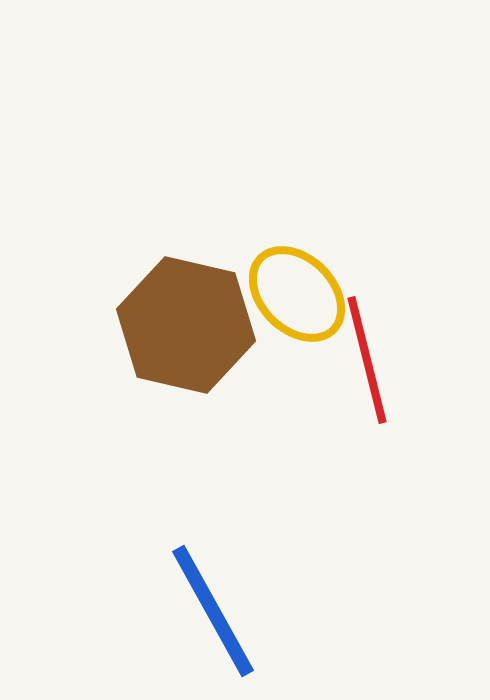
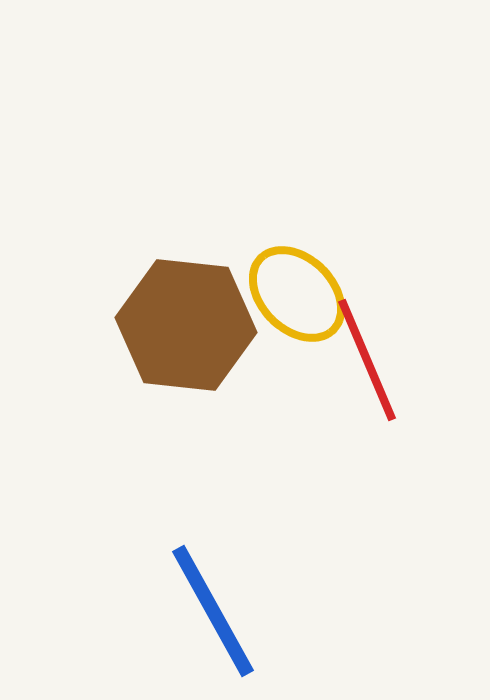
brown hexagon: rotated 7 degrees counterclockwise
red line: rotated 9 degrees counterclockwise
